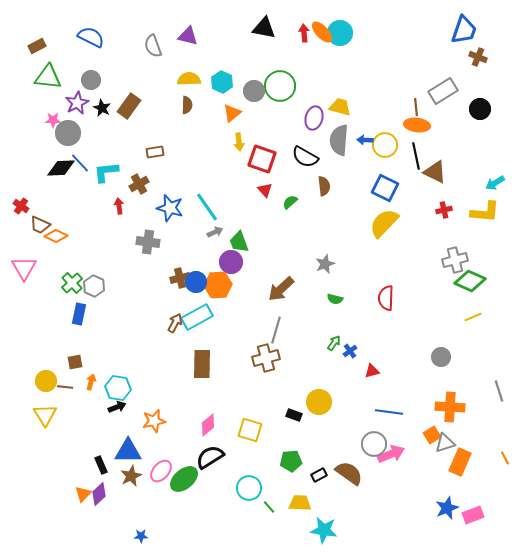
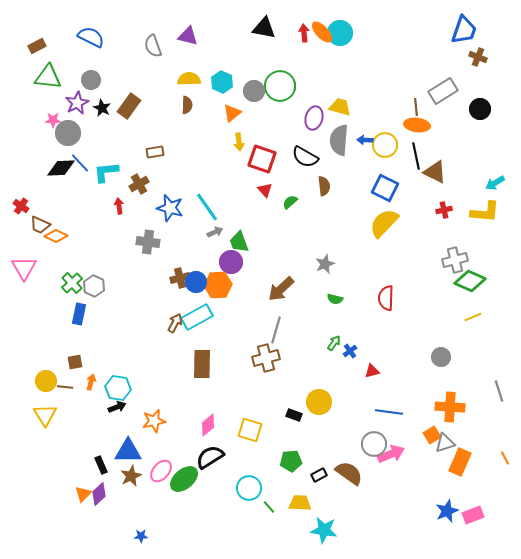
blue star at (447, 508): moved 3 px down
